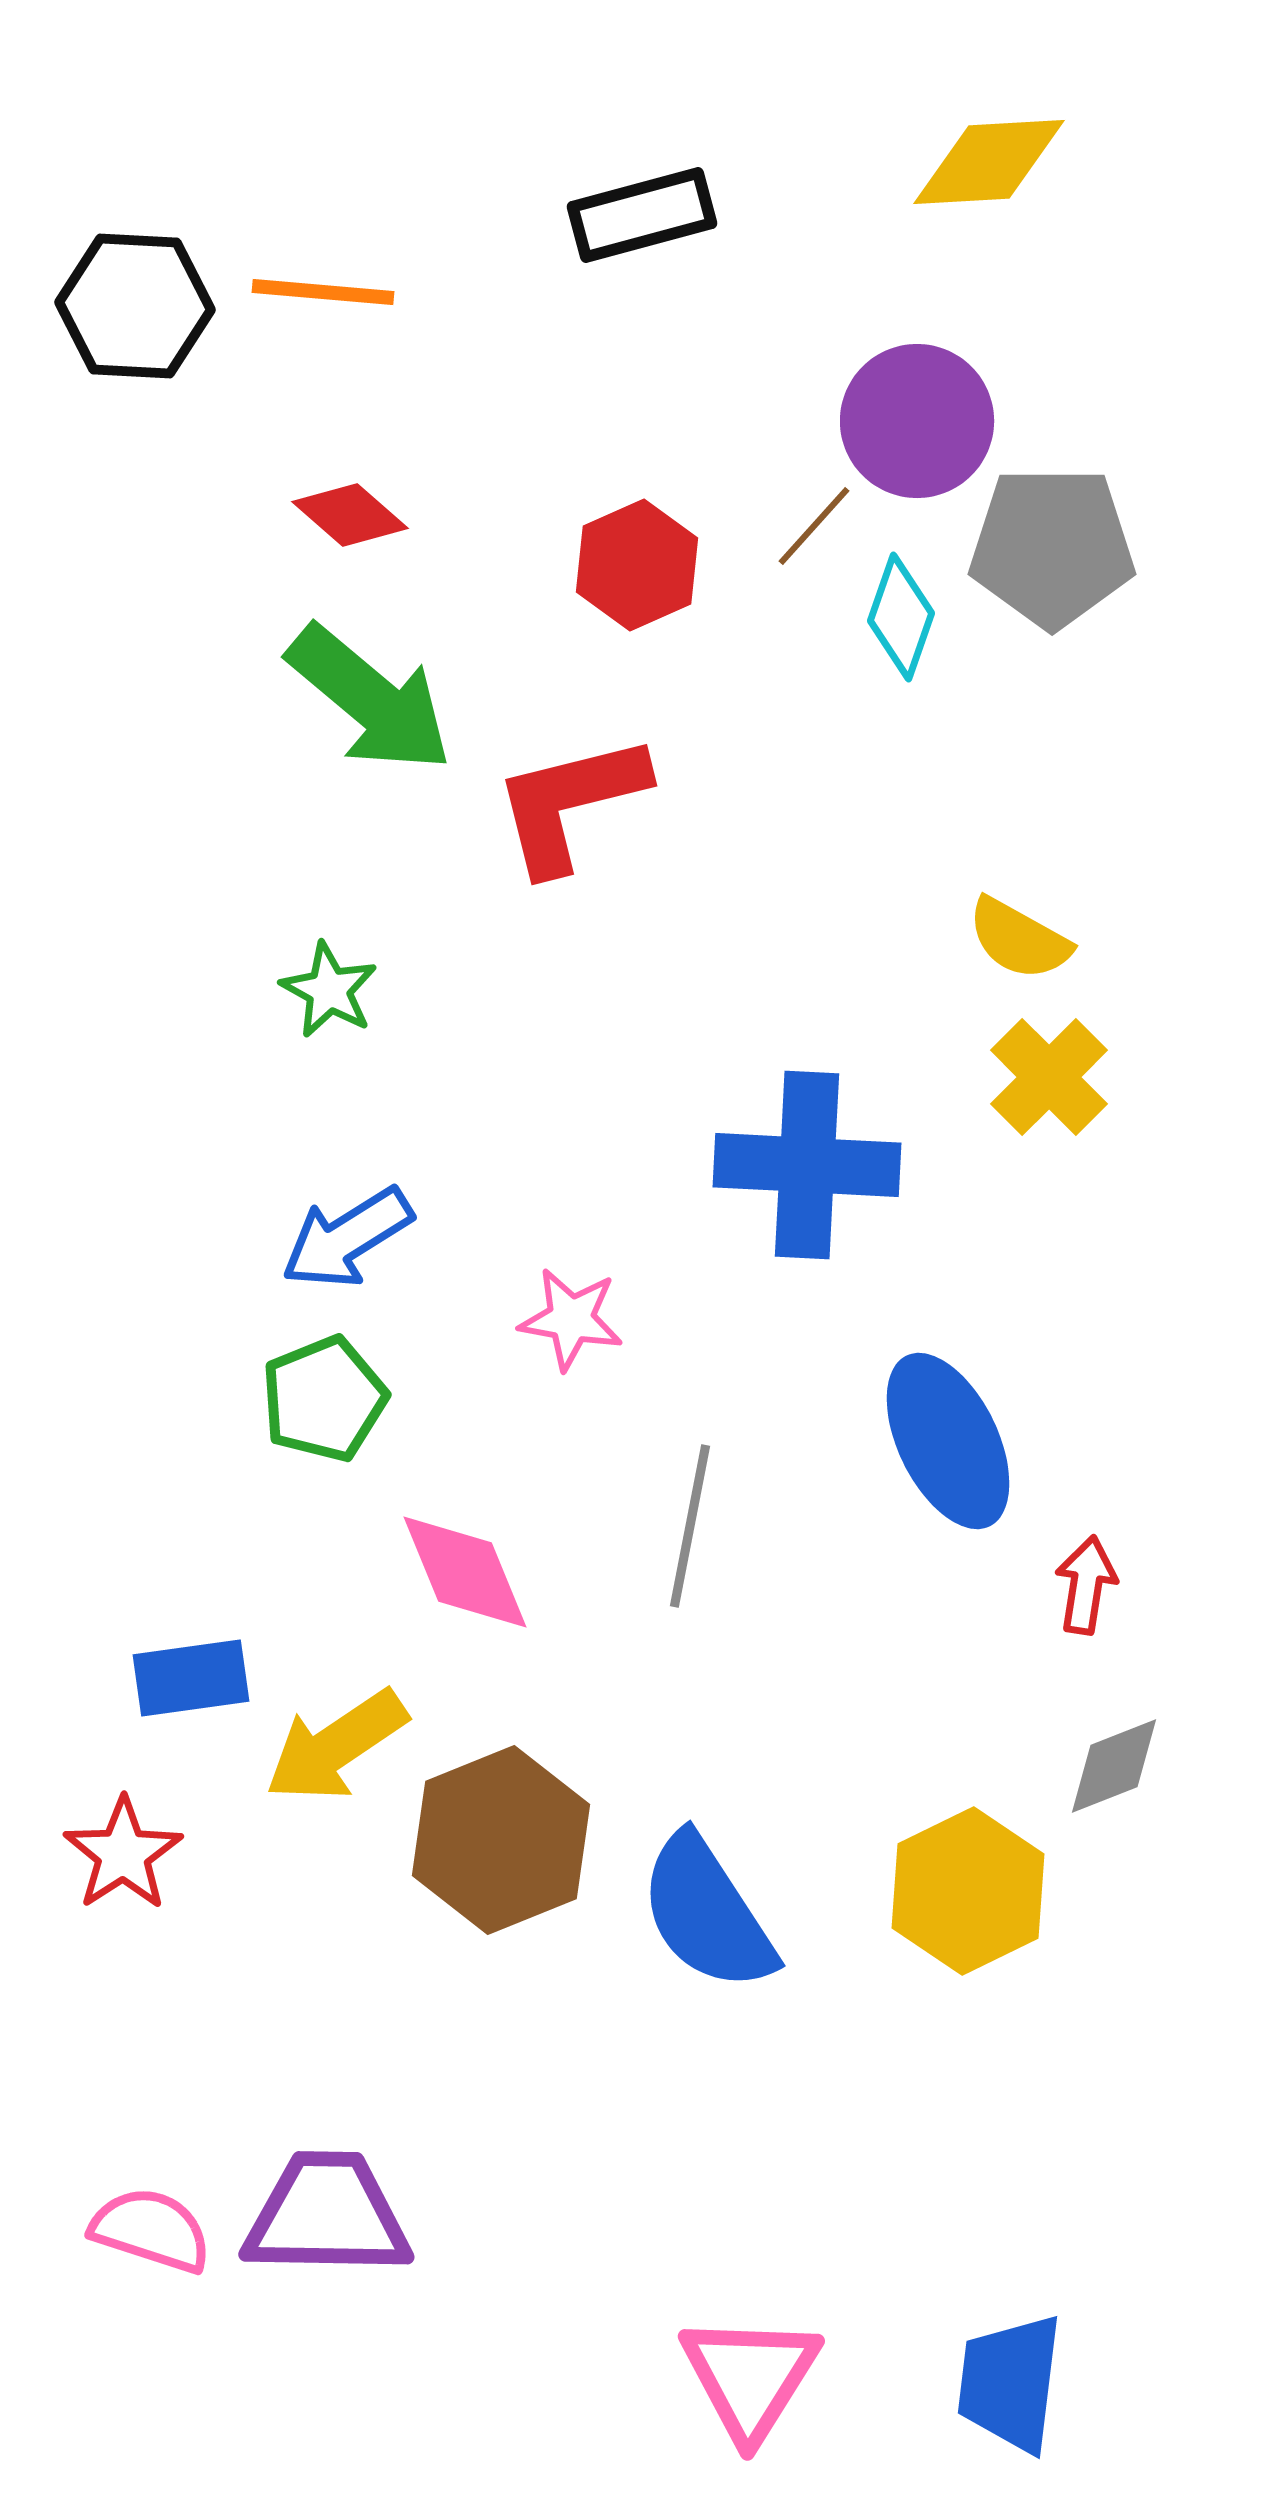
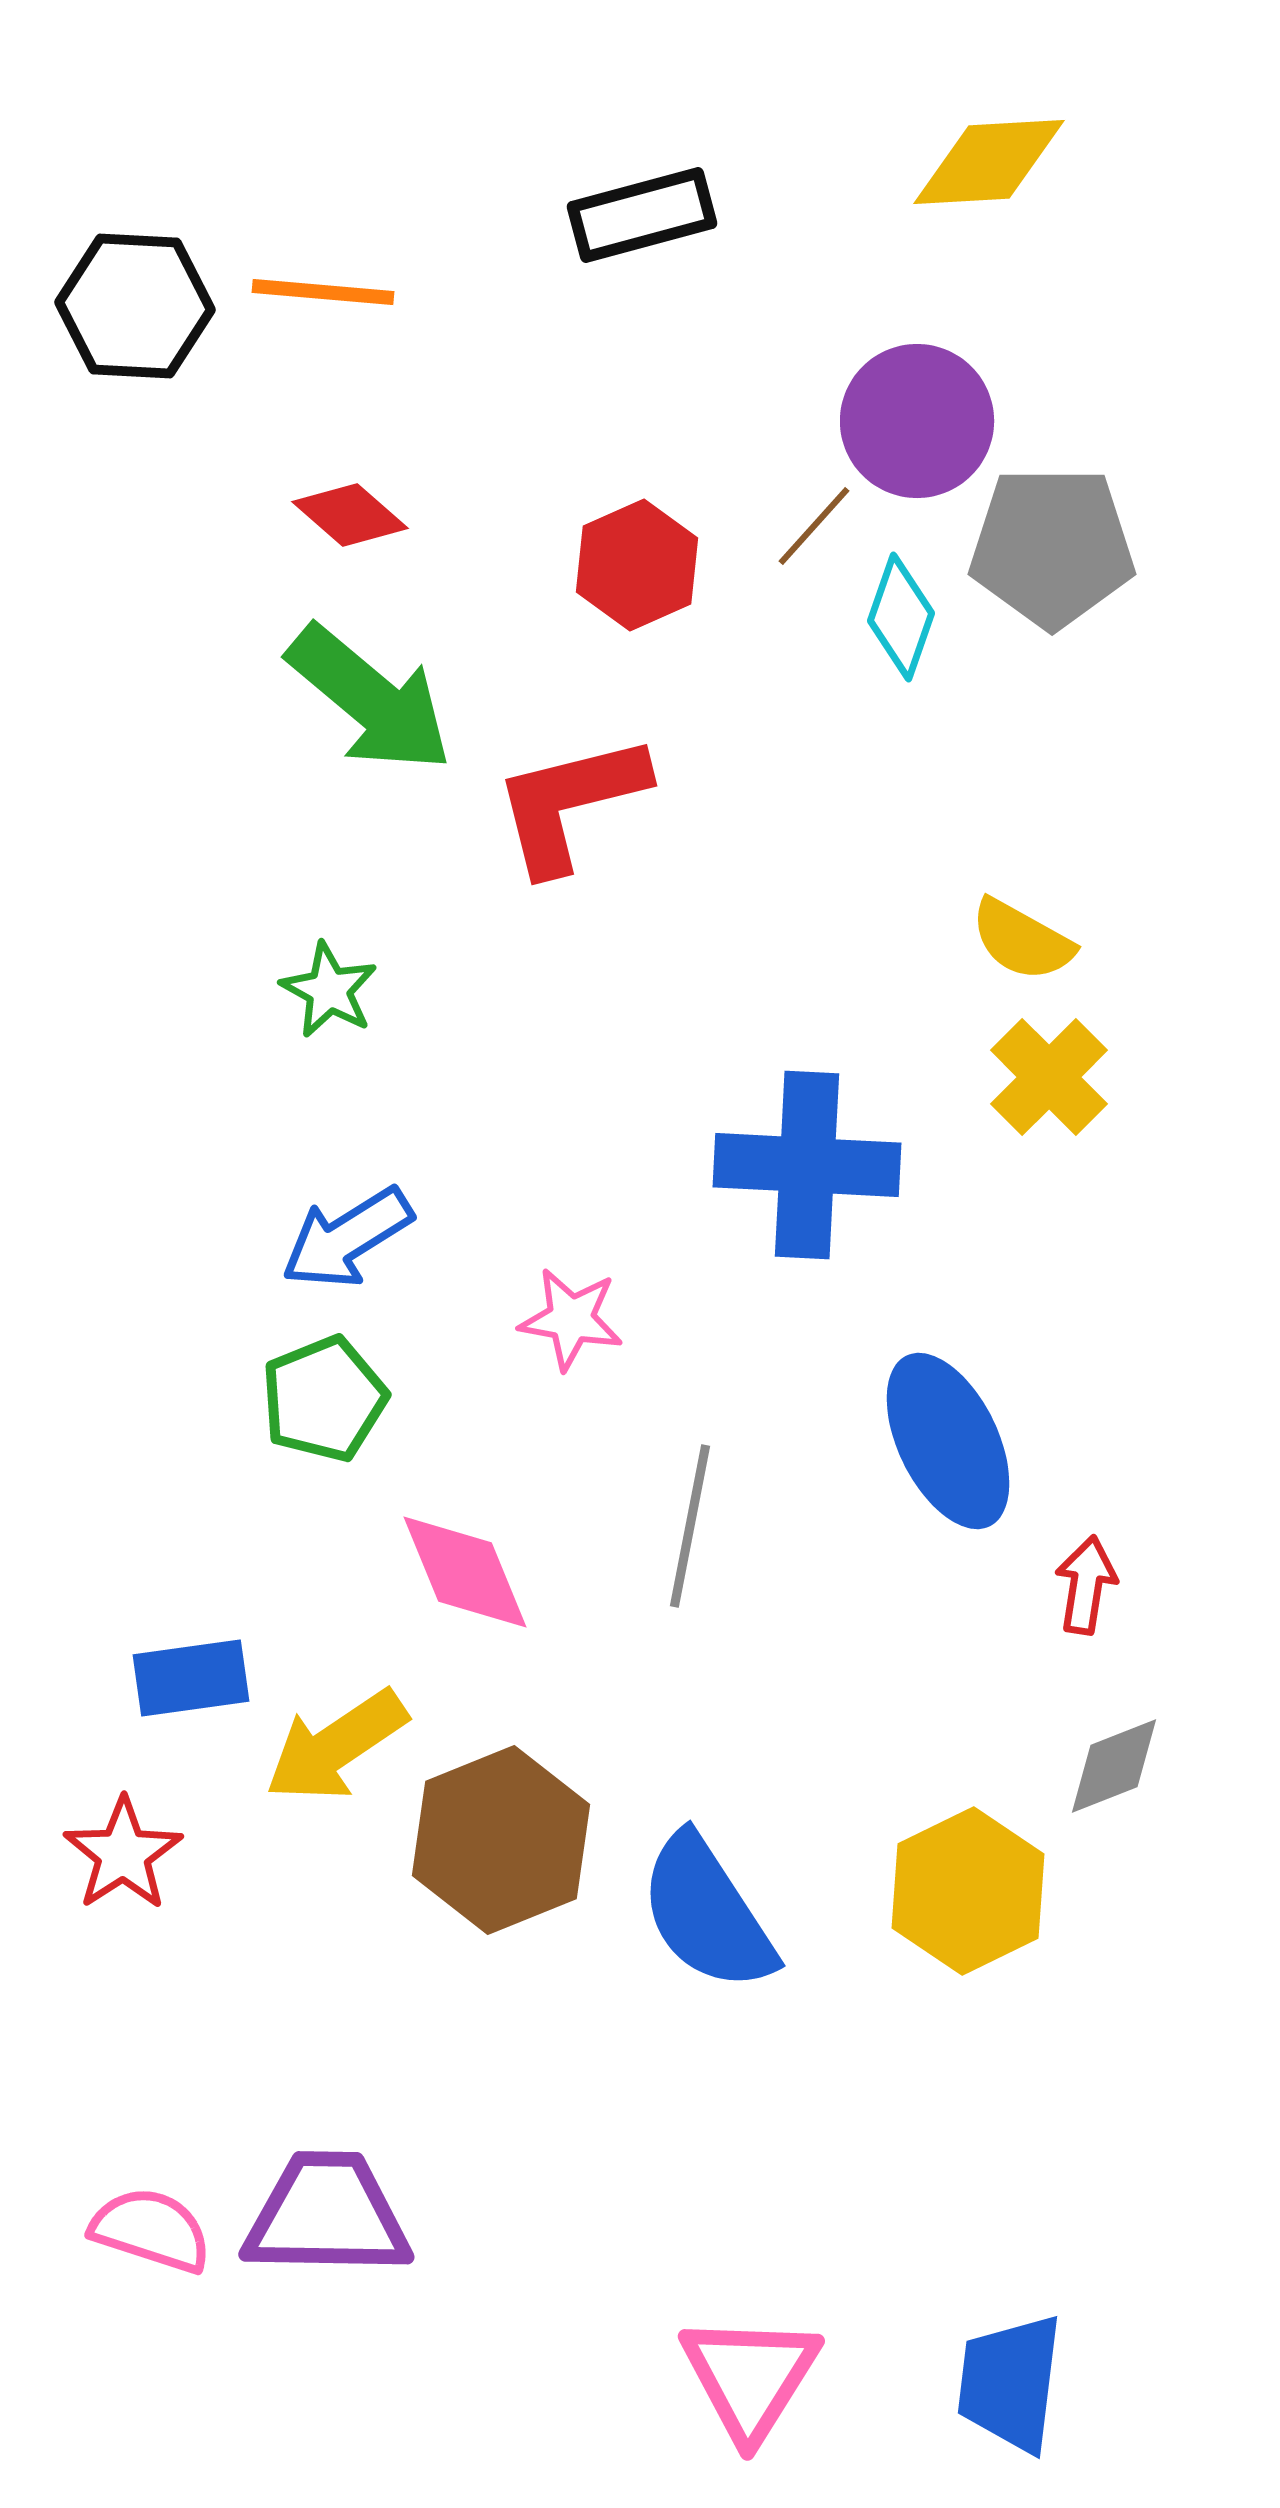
yellow semicircle: moved 3 px right, 1 px down
